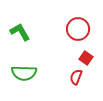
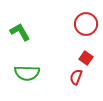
red circle: moved 8 px right, 5 px up
green semicircle: moved 3 px right
